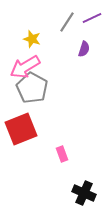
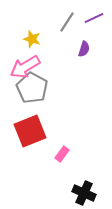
purple line: moved 2 px right
red square: moved 9 px right, 2 px down
pink rectangle: rotated 56 degrees clockwise
